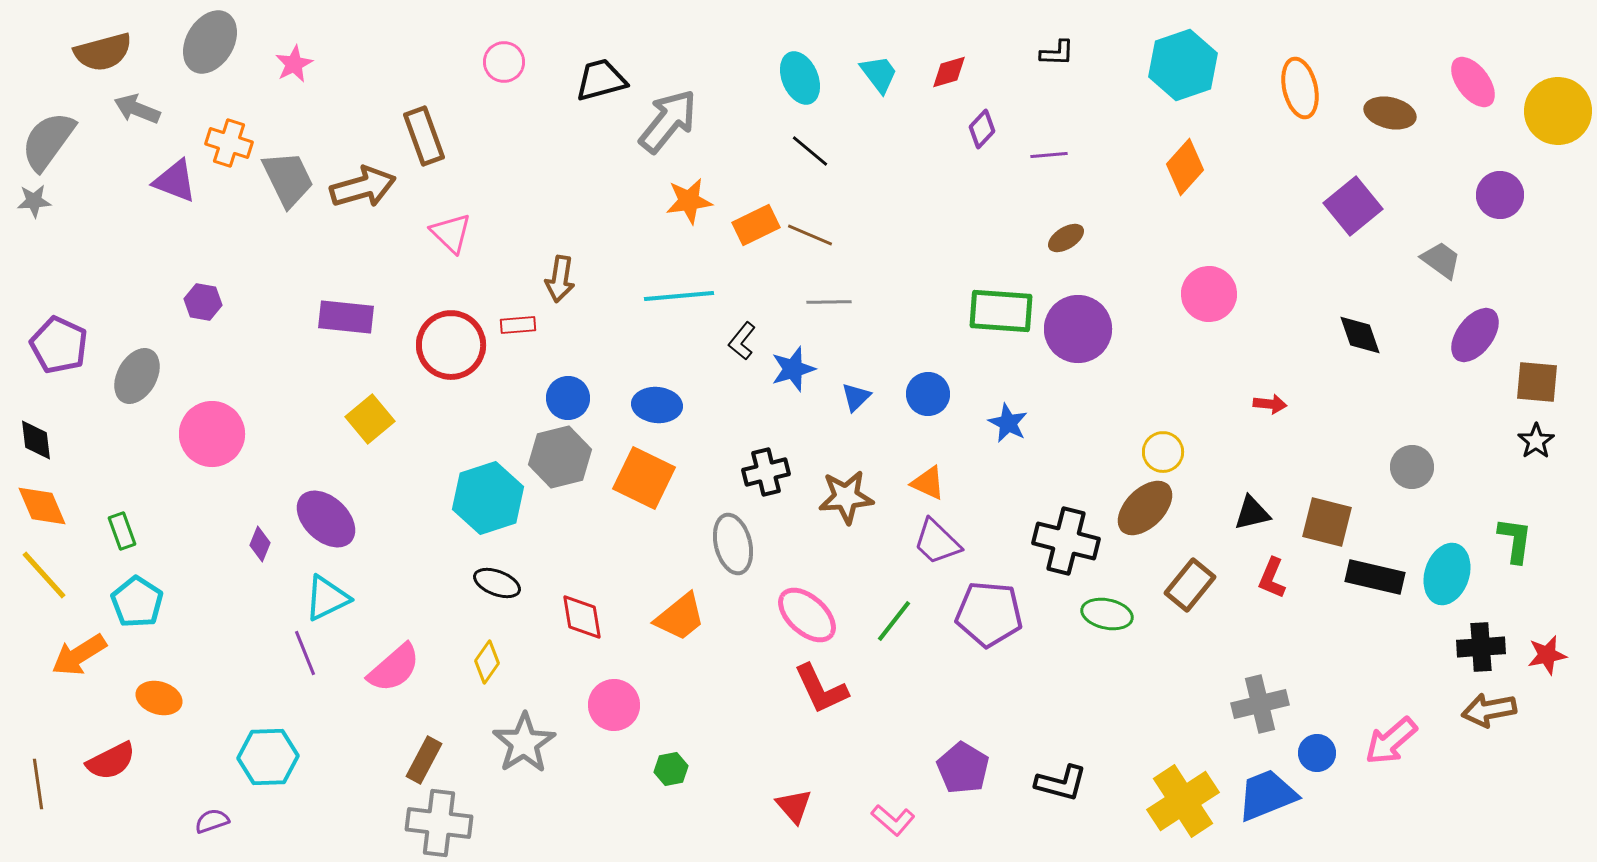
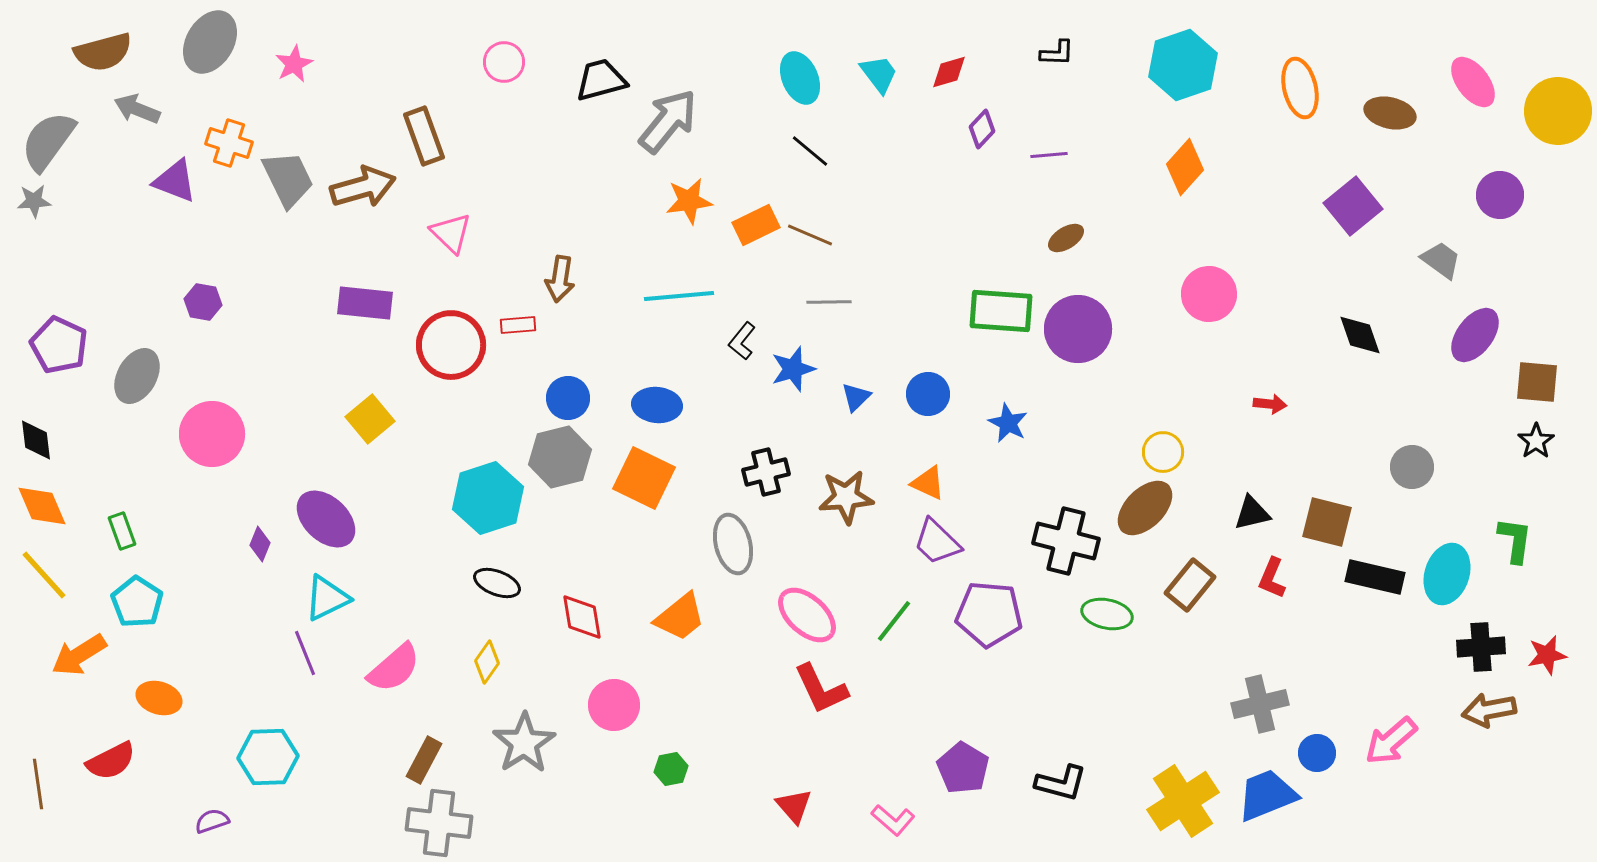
purple rectangle at (346, 317): moved 19 px right, 14 px up
